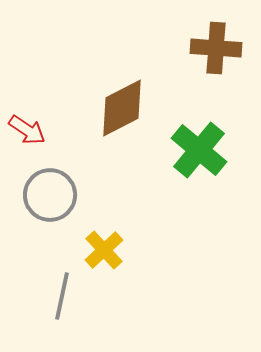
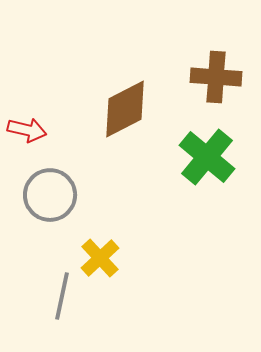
brown cross: moved 29 px down
brown diamond: moved 3 px right, 1 px down
red arrow: rotated 21 degrees counterclockwise
green cross: moved 8 px right, 7 px down
yellow cross: moved 4 px left, 8 px down
